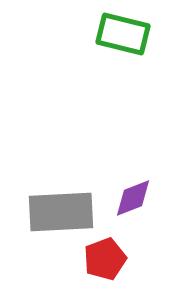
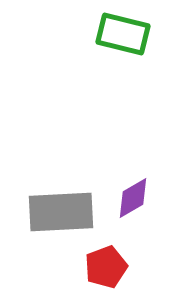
purple diamond: rotated 9 degrees counterclockwise
red pentagon: moved 1 px right, 8 px down
